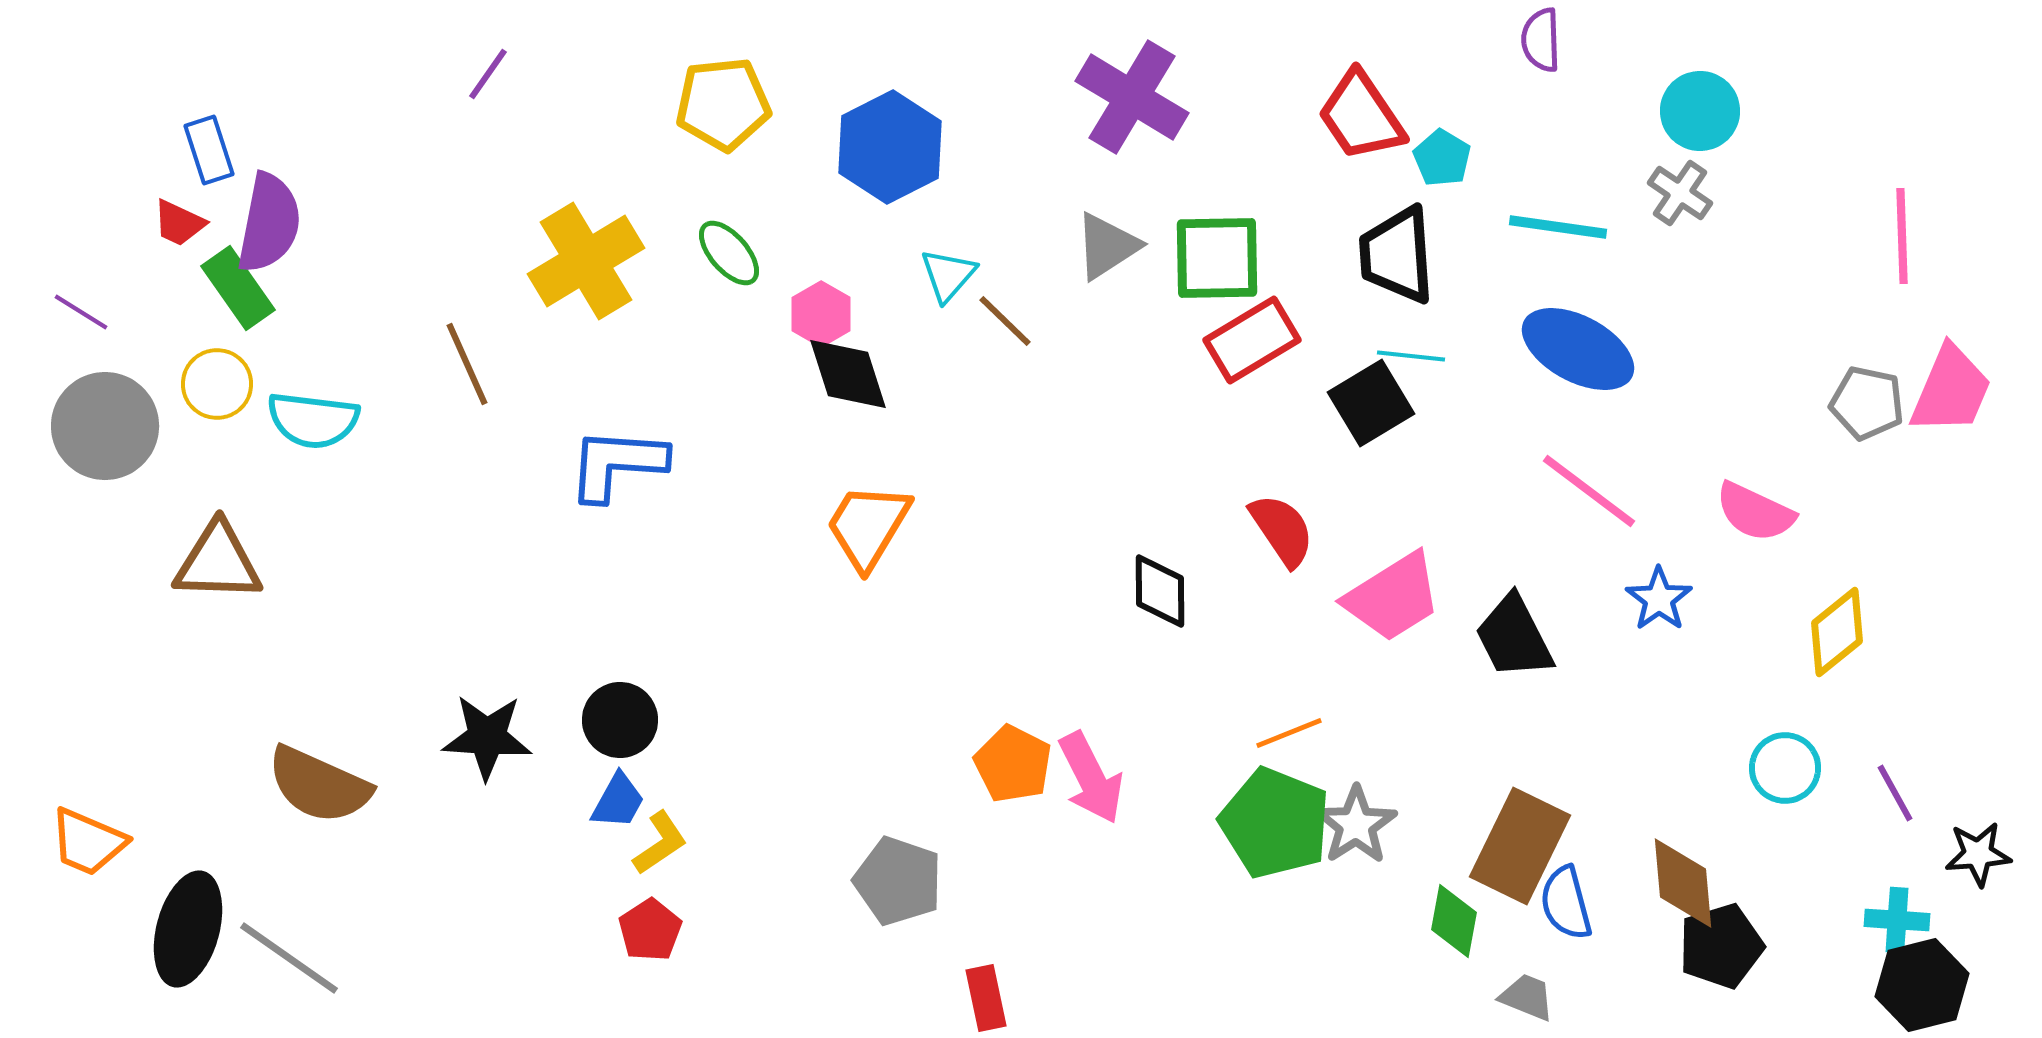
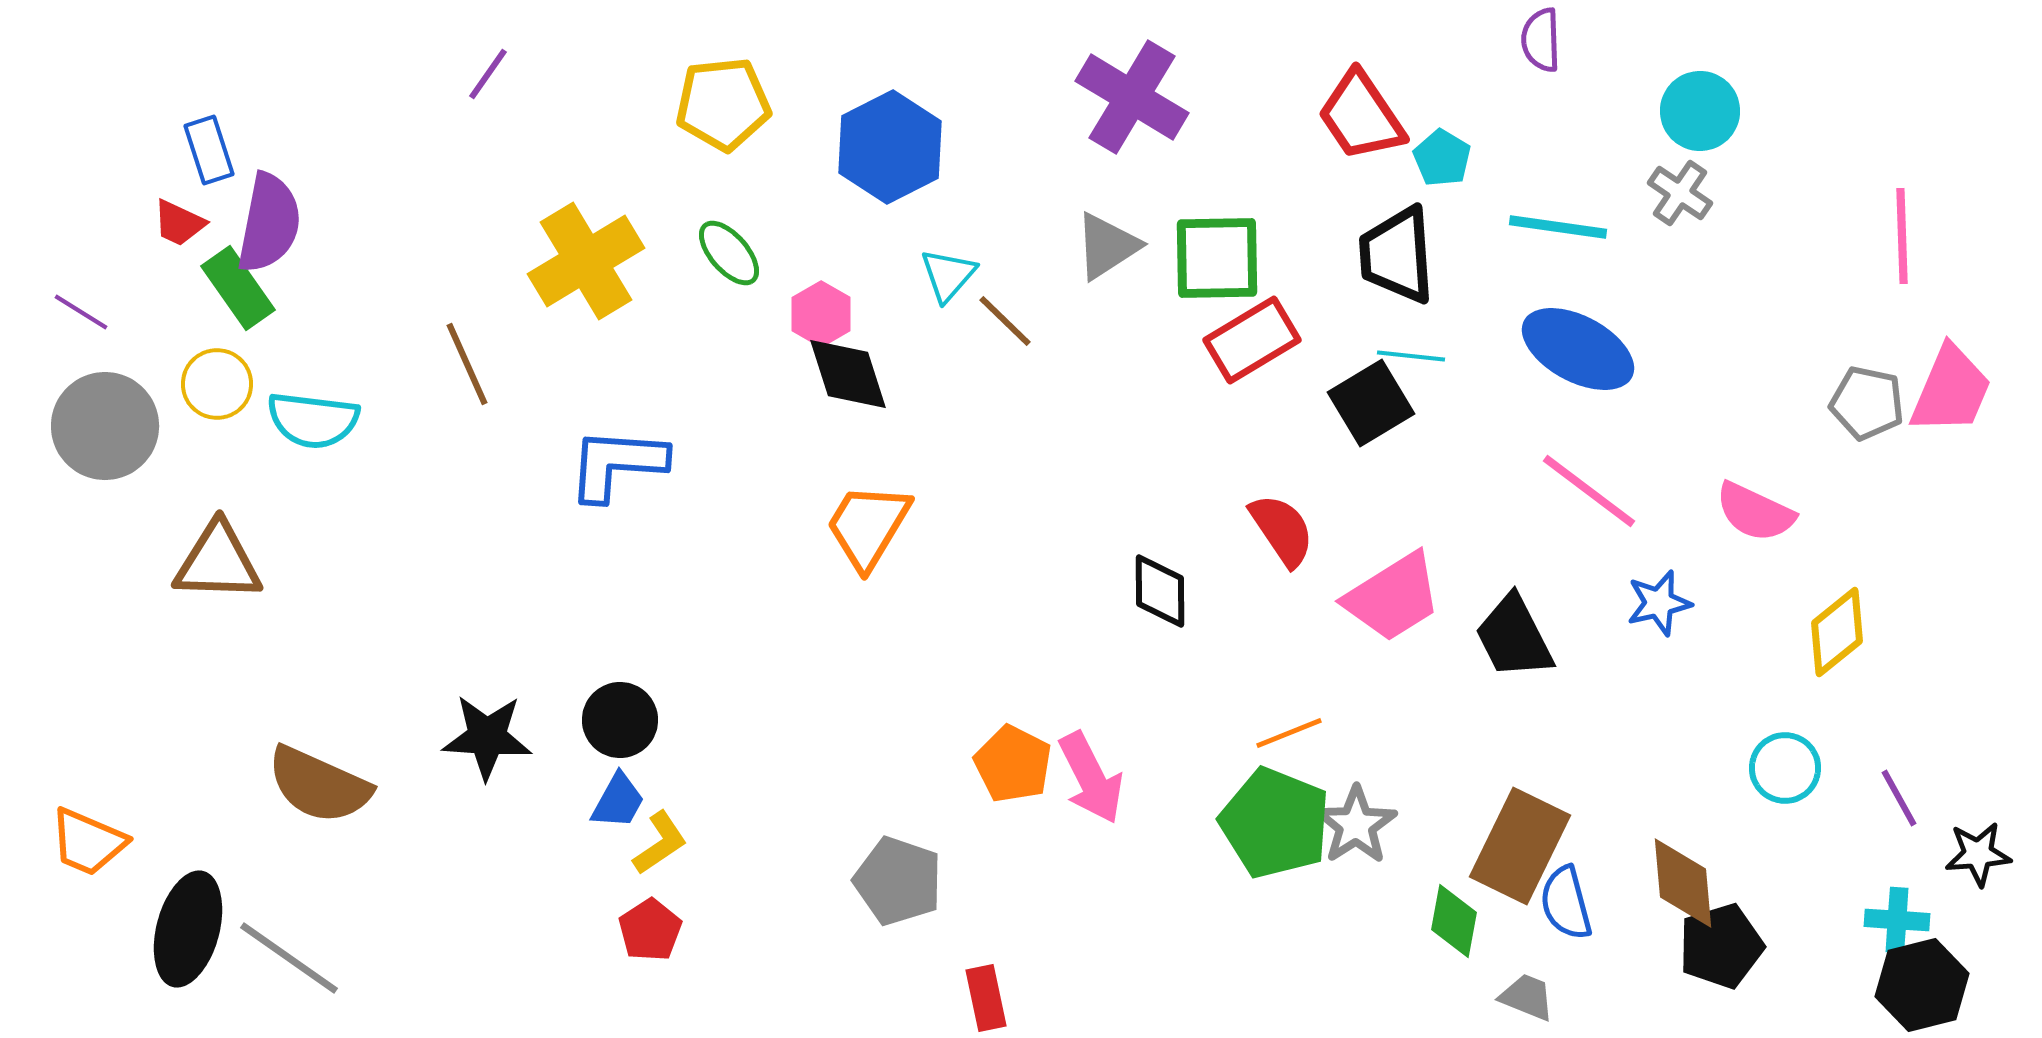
blue star at (1659, 599): moved 4 px down; rotated 22 degrees clockwise
purple line at (1895, 793): moved 4 px right, 5 px down
